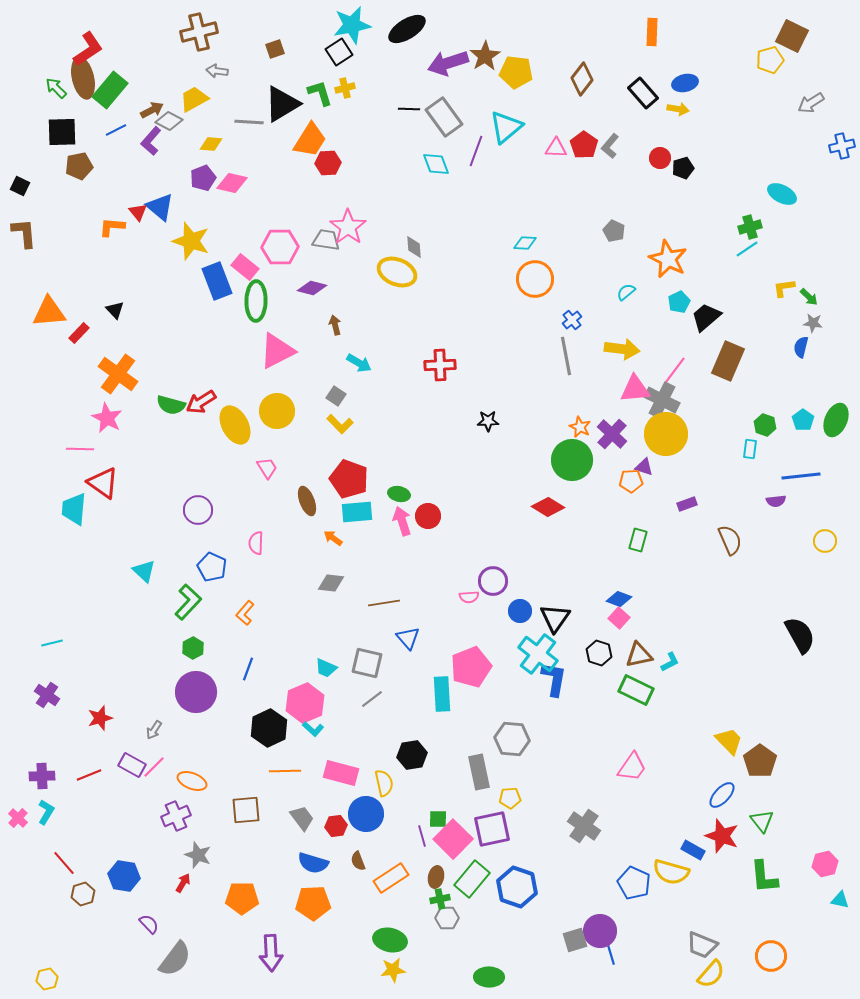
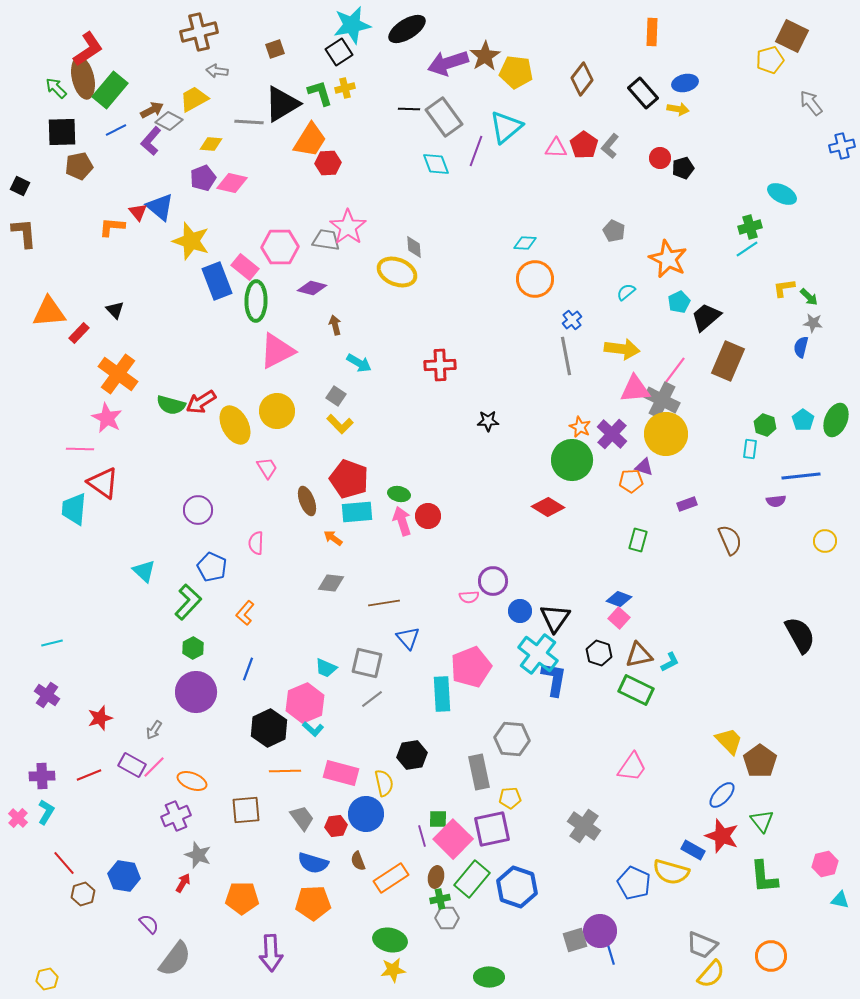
gray arrow at (811, 103): rotated 84 degrees clockwise
